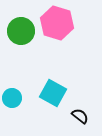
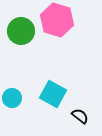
pink hexagon: moved 3 px up
cyan square: moved 1 px down
